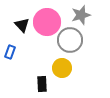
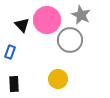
gray star: rotated 30 degrees counterclockwise
pink circle: moved 2 px up
yellow circle: moved 4 px left, 11 px down
black rectangle: moved 28 px left
